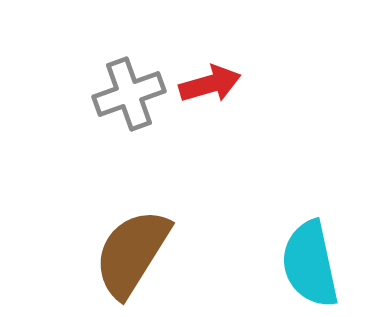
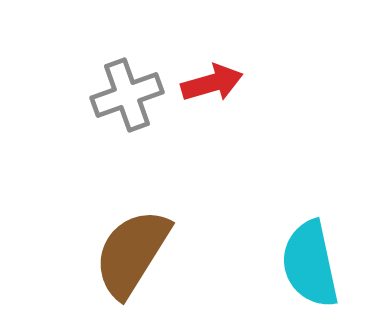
red arrow: moved 2 px right, 1 px up
gray cross: moved 2 px left, 1 px down
